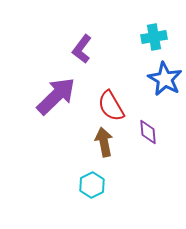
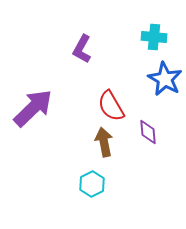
cyan cross: rotated 15 degrees clockwise
purple L-shape: rotated 8 degrees counterclockwise
purple arrow: moved 23 px left, 12 px down
cyan hexagon: moved 1 px up
